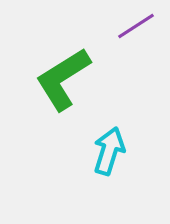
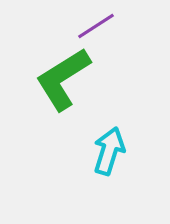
purple line: moved 40 px left
